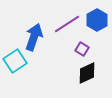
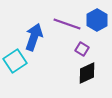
purple line: rotated 52 degrees clockwise
